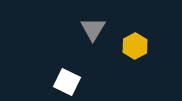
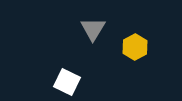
yellow hexagon: moved 1 px down
